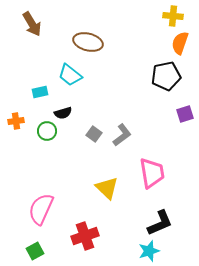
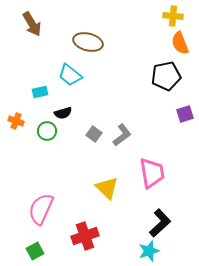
orange semicircle: rotated 40 degrees counterclockwise
orange cross: rotated 28 degrees clockwise
black L-shape: rotated 20 degrees counterclockwise
